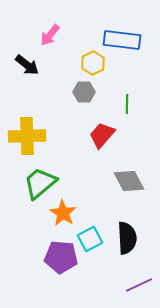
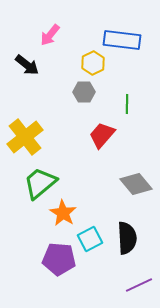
yellow cross: moved 2 px left, 1 px down; rotated 36 degrees counterclockwise
gray diamond: moved 7 px right, 3 px down; rotated 12 degrees counterclockwise
purple pentagon: moved 2 px left, 2 px down
